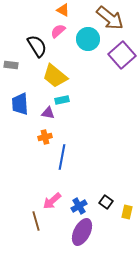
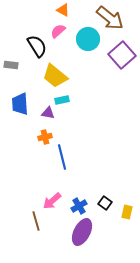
blue line: rotated 25 degrees counterclockwise
black square: moved 1 px left, 1 px down
